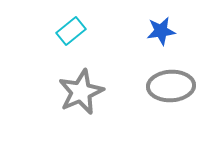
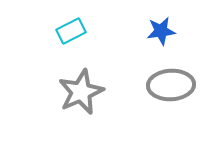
cyan rectangle: rotated 12 degrees clockwise
gray ellipse: moved 1 px up
